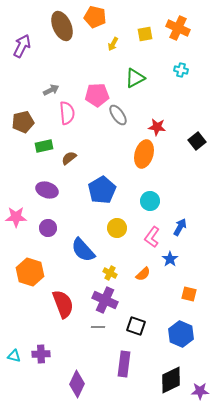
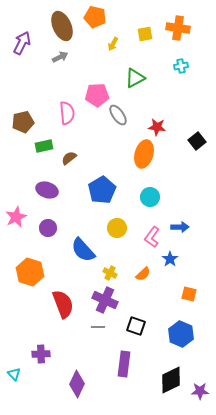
orange cross at (178, 28): rotated 15 degrees counterclockwise
purple arrow at (22, 46): moved 3 px up
cyan cross at (181, 70): moved 4 px up; rotated 24 degrees counterclockwise
gray arrow at (51, 90): moved 9 px right, 33 px up
cyan circle at (150, 201): moved 4 px up
pink star at (16, 217): rotated 25 degrees counterclockwise
blue arrow at (180, 227): rotated 60 degrees clockwise
cyan triangle at (14, 356): moved 18 px down; rotated 32 degrees clockwise
